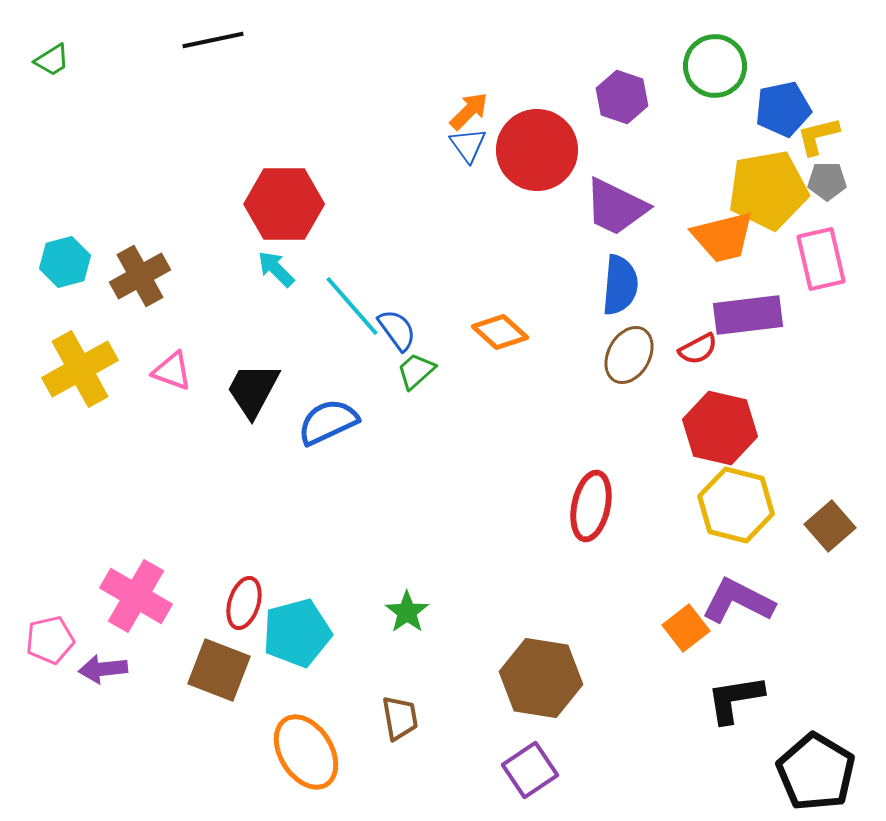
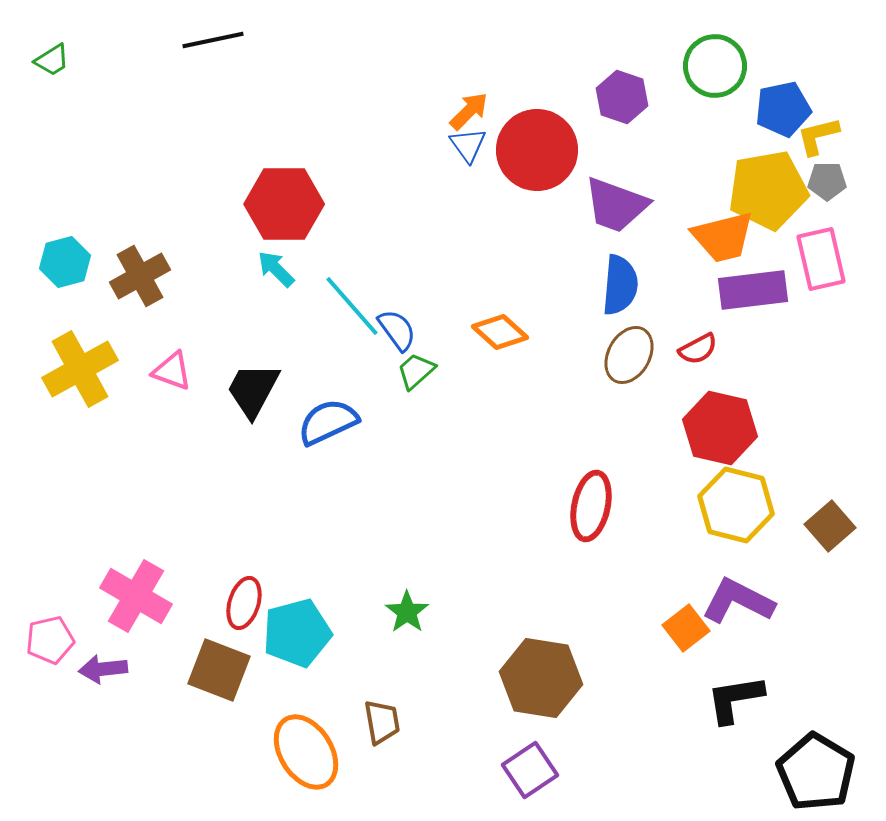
purple trapezoid at (616, 207): moved 2 px up; rotated 6 degrees counterclockwise
purple rectangle at (748, 315): moved 5 px right, 25 px up
brown trapezoid at (400, 718): moved 18 px left, 4 px down
